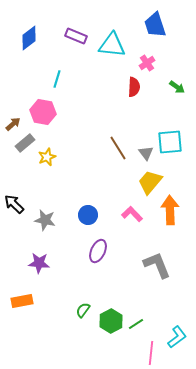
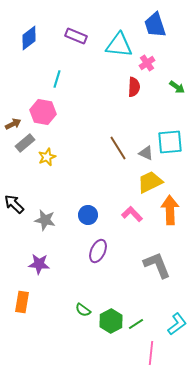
cyan triangle: moved 7 px right
brown arrow: rotated 14 degrees clockwise
gray triangle: rotated 28 degrees counterclockwise
yellow trapezoid: rotated 24 degrees clockwise
purple star: moved 1 px down
orange rectangle: moved 1 px down; rotated 70 degrees counterclockwise
green semicircle: rotated 91 degrees counterclockwise
cyan L-shape: moved 13 px up
